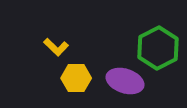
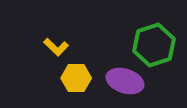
green hexagon: moved 4 px left, 3 px up; rotated 9 degrees clockwise
